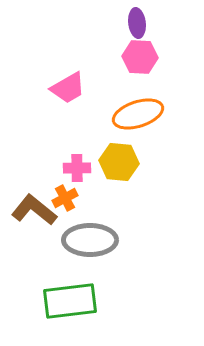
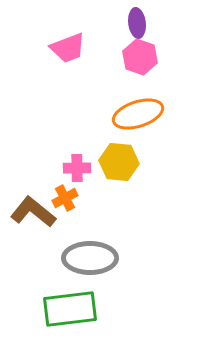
pink hexagon: rotated 16 degrees clockwise
pink trapezoid: moved 40 px up; rotated 9 degrees clockwise
brown L-shape: moved 1 px left, 2 px down
gray ellipse: moved 18 px down
green rectangle: moved 8 px down
